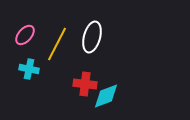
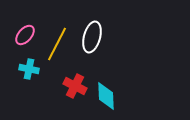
red cross: moved 10 px left, 2 px down; rotated 20 degrees clockwise
cyan diamond: rotated 72 degrees counterclockwise
